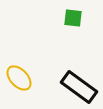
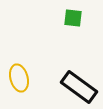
yellow ellipse: rotated 28 degrees clockwise
